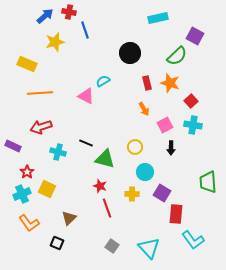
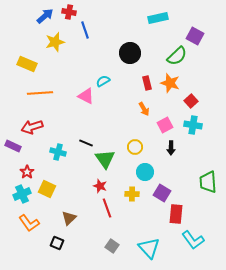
red arrow at (41, 127): moved 9 px left
green triangle at (105, 159): rotated 40 degrees clockwise
